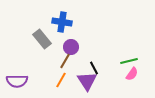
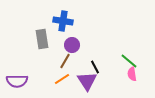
blue cross: moved 1 px right, 1 px up
gray rectangle: rotated 30 degrees clockwise
purple circle: moved 1 px right, 2 px up
green line: rotated 54 degrees clockwise
black line: moved 1 px right, 1 px up
pink semicircle: rotated 136 degrees clockwise
orange line: moved 1 px right, 1 px up; rotated 28 degrees clockwise
